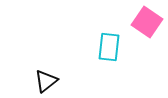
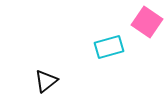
cyan rectangle: rotated 68 degrees clockwise
